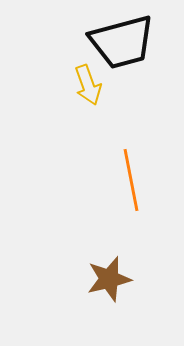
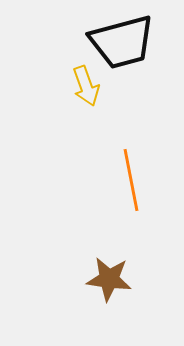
yellow arrow: moved 2 px left, 1 px down
brown star: rotated 21 degrees clockwise
